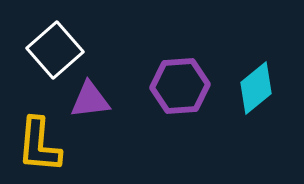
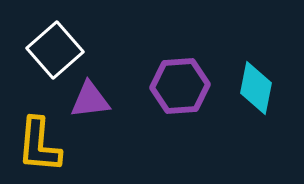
cyan diamond: rotated 40 degrees counterclockwise
